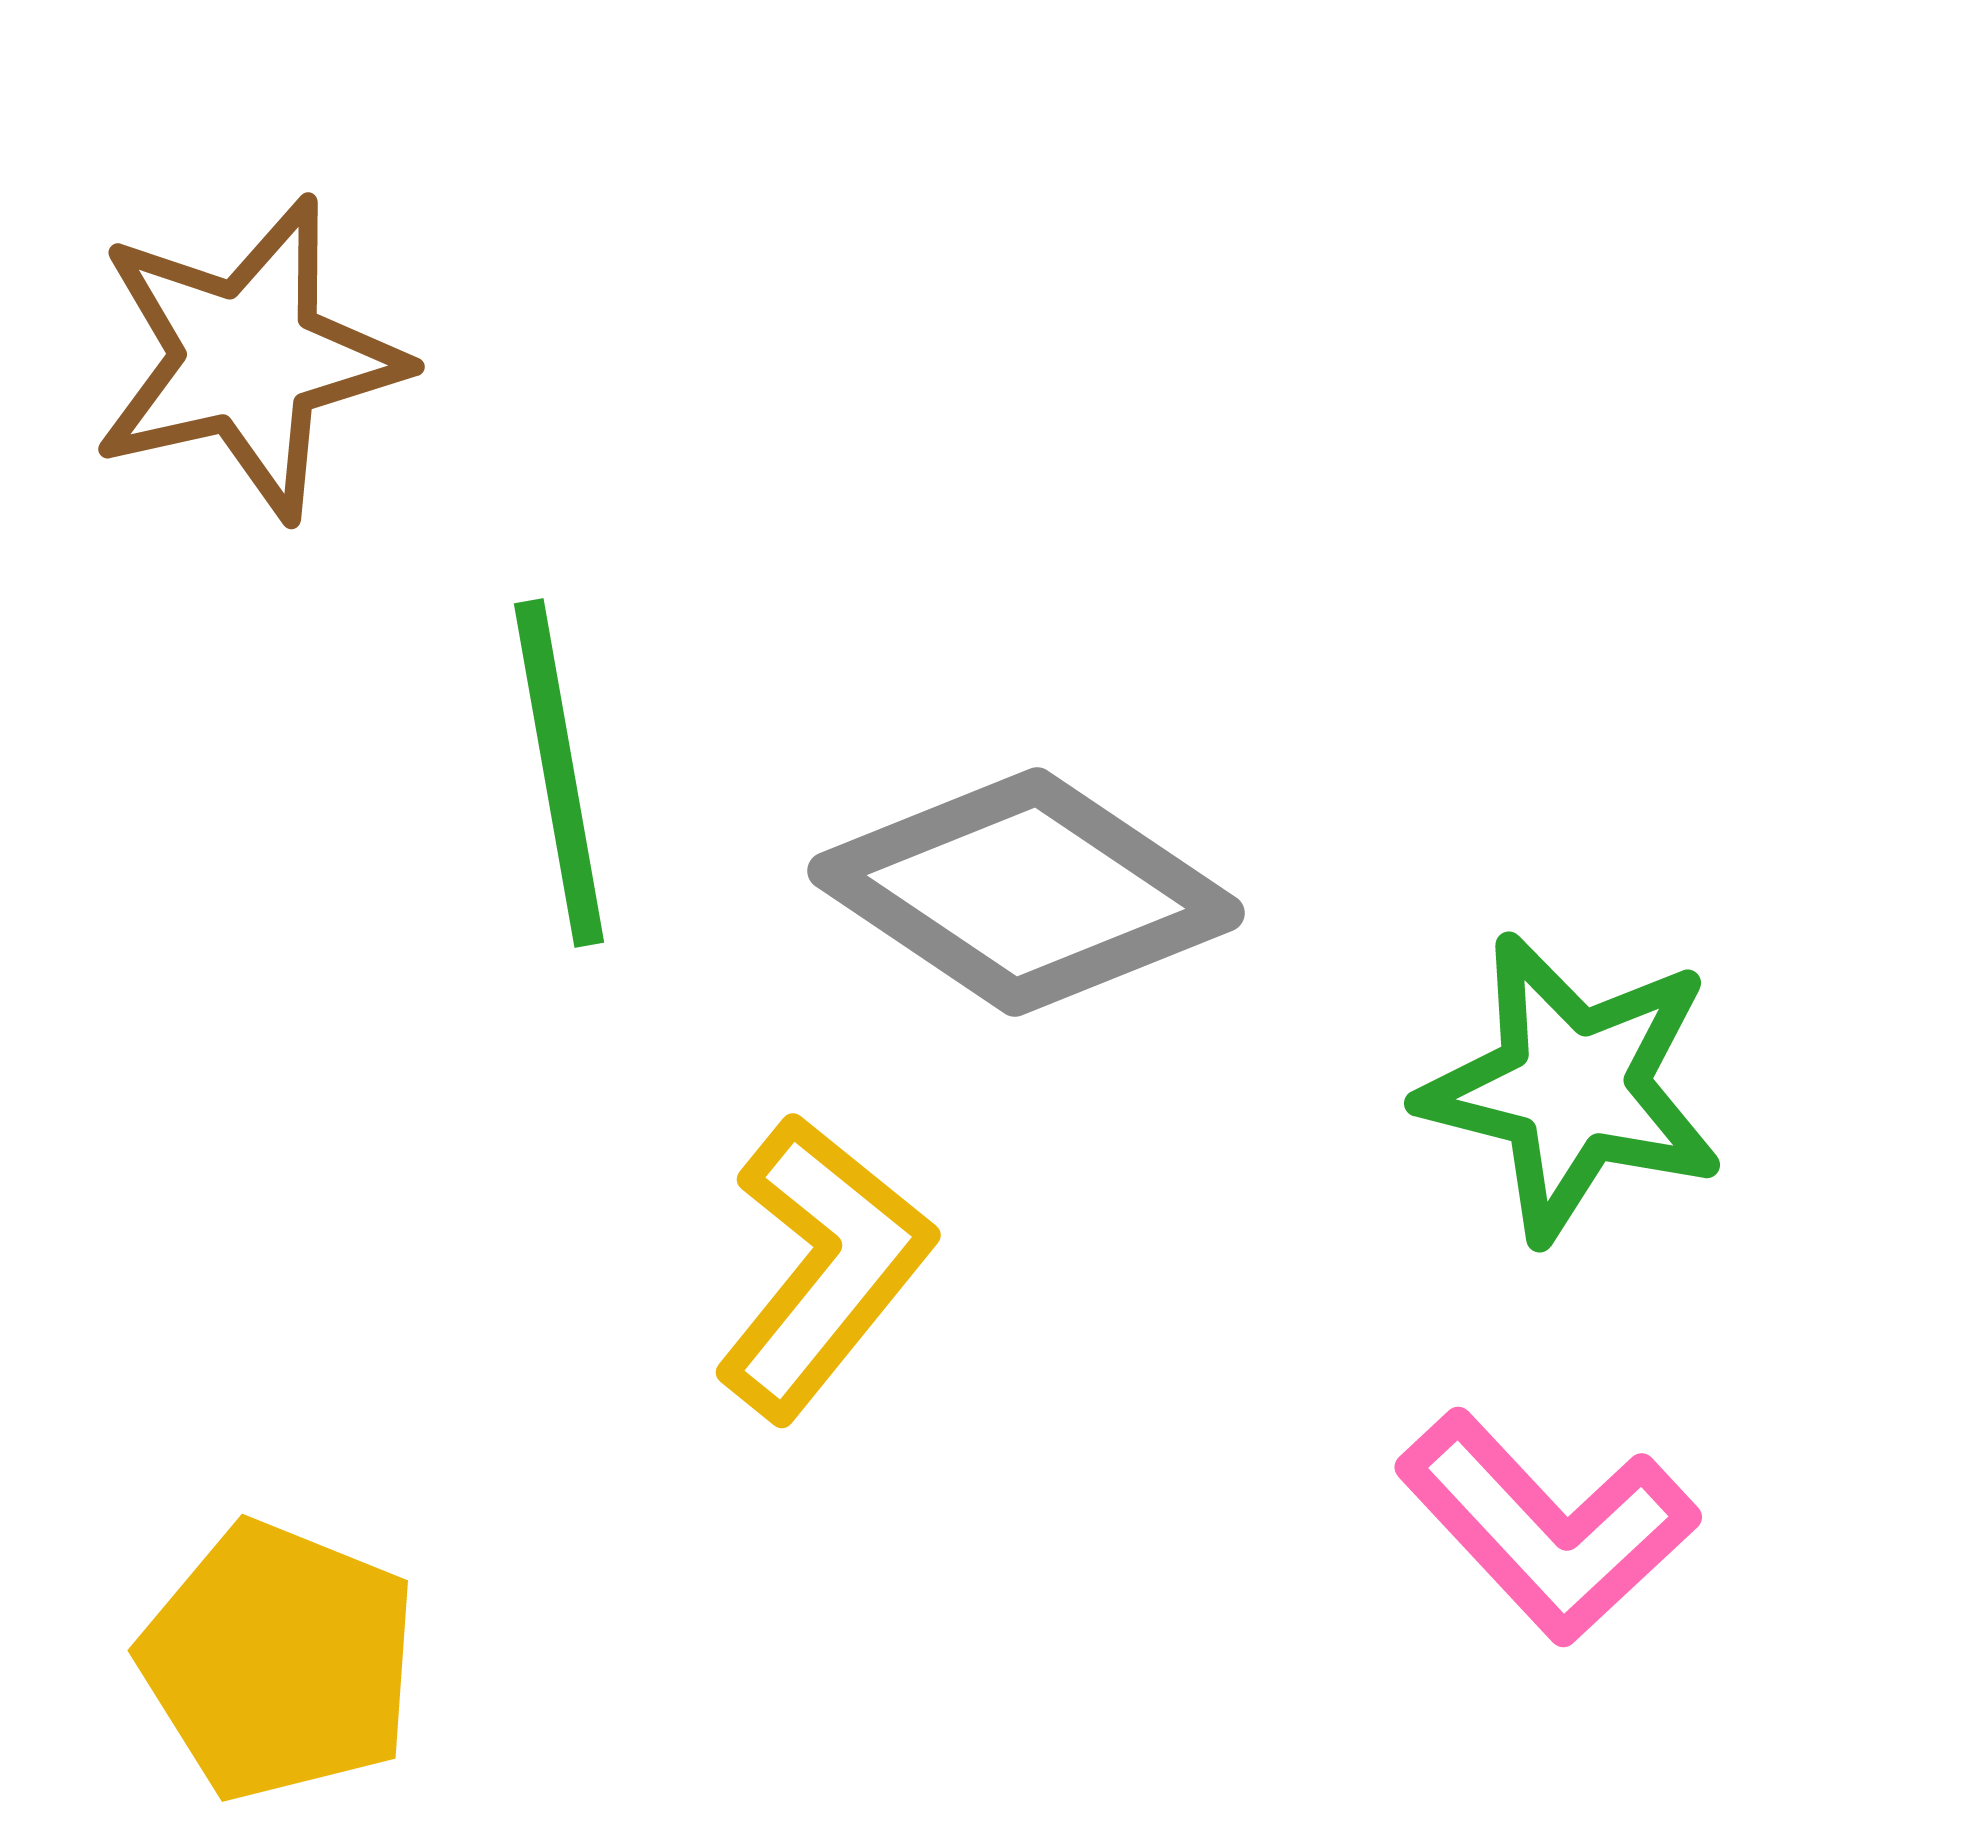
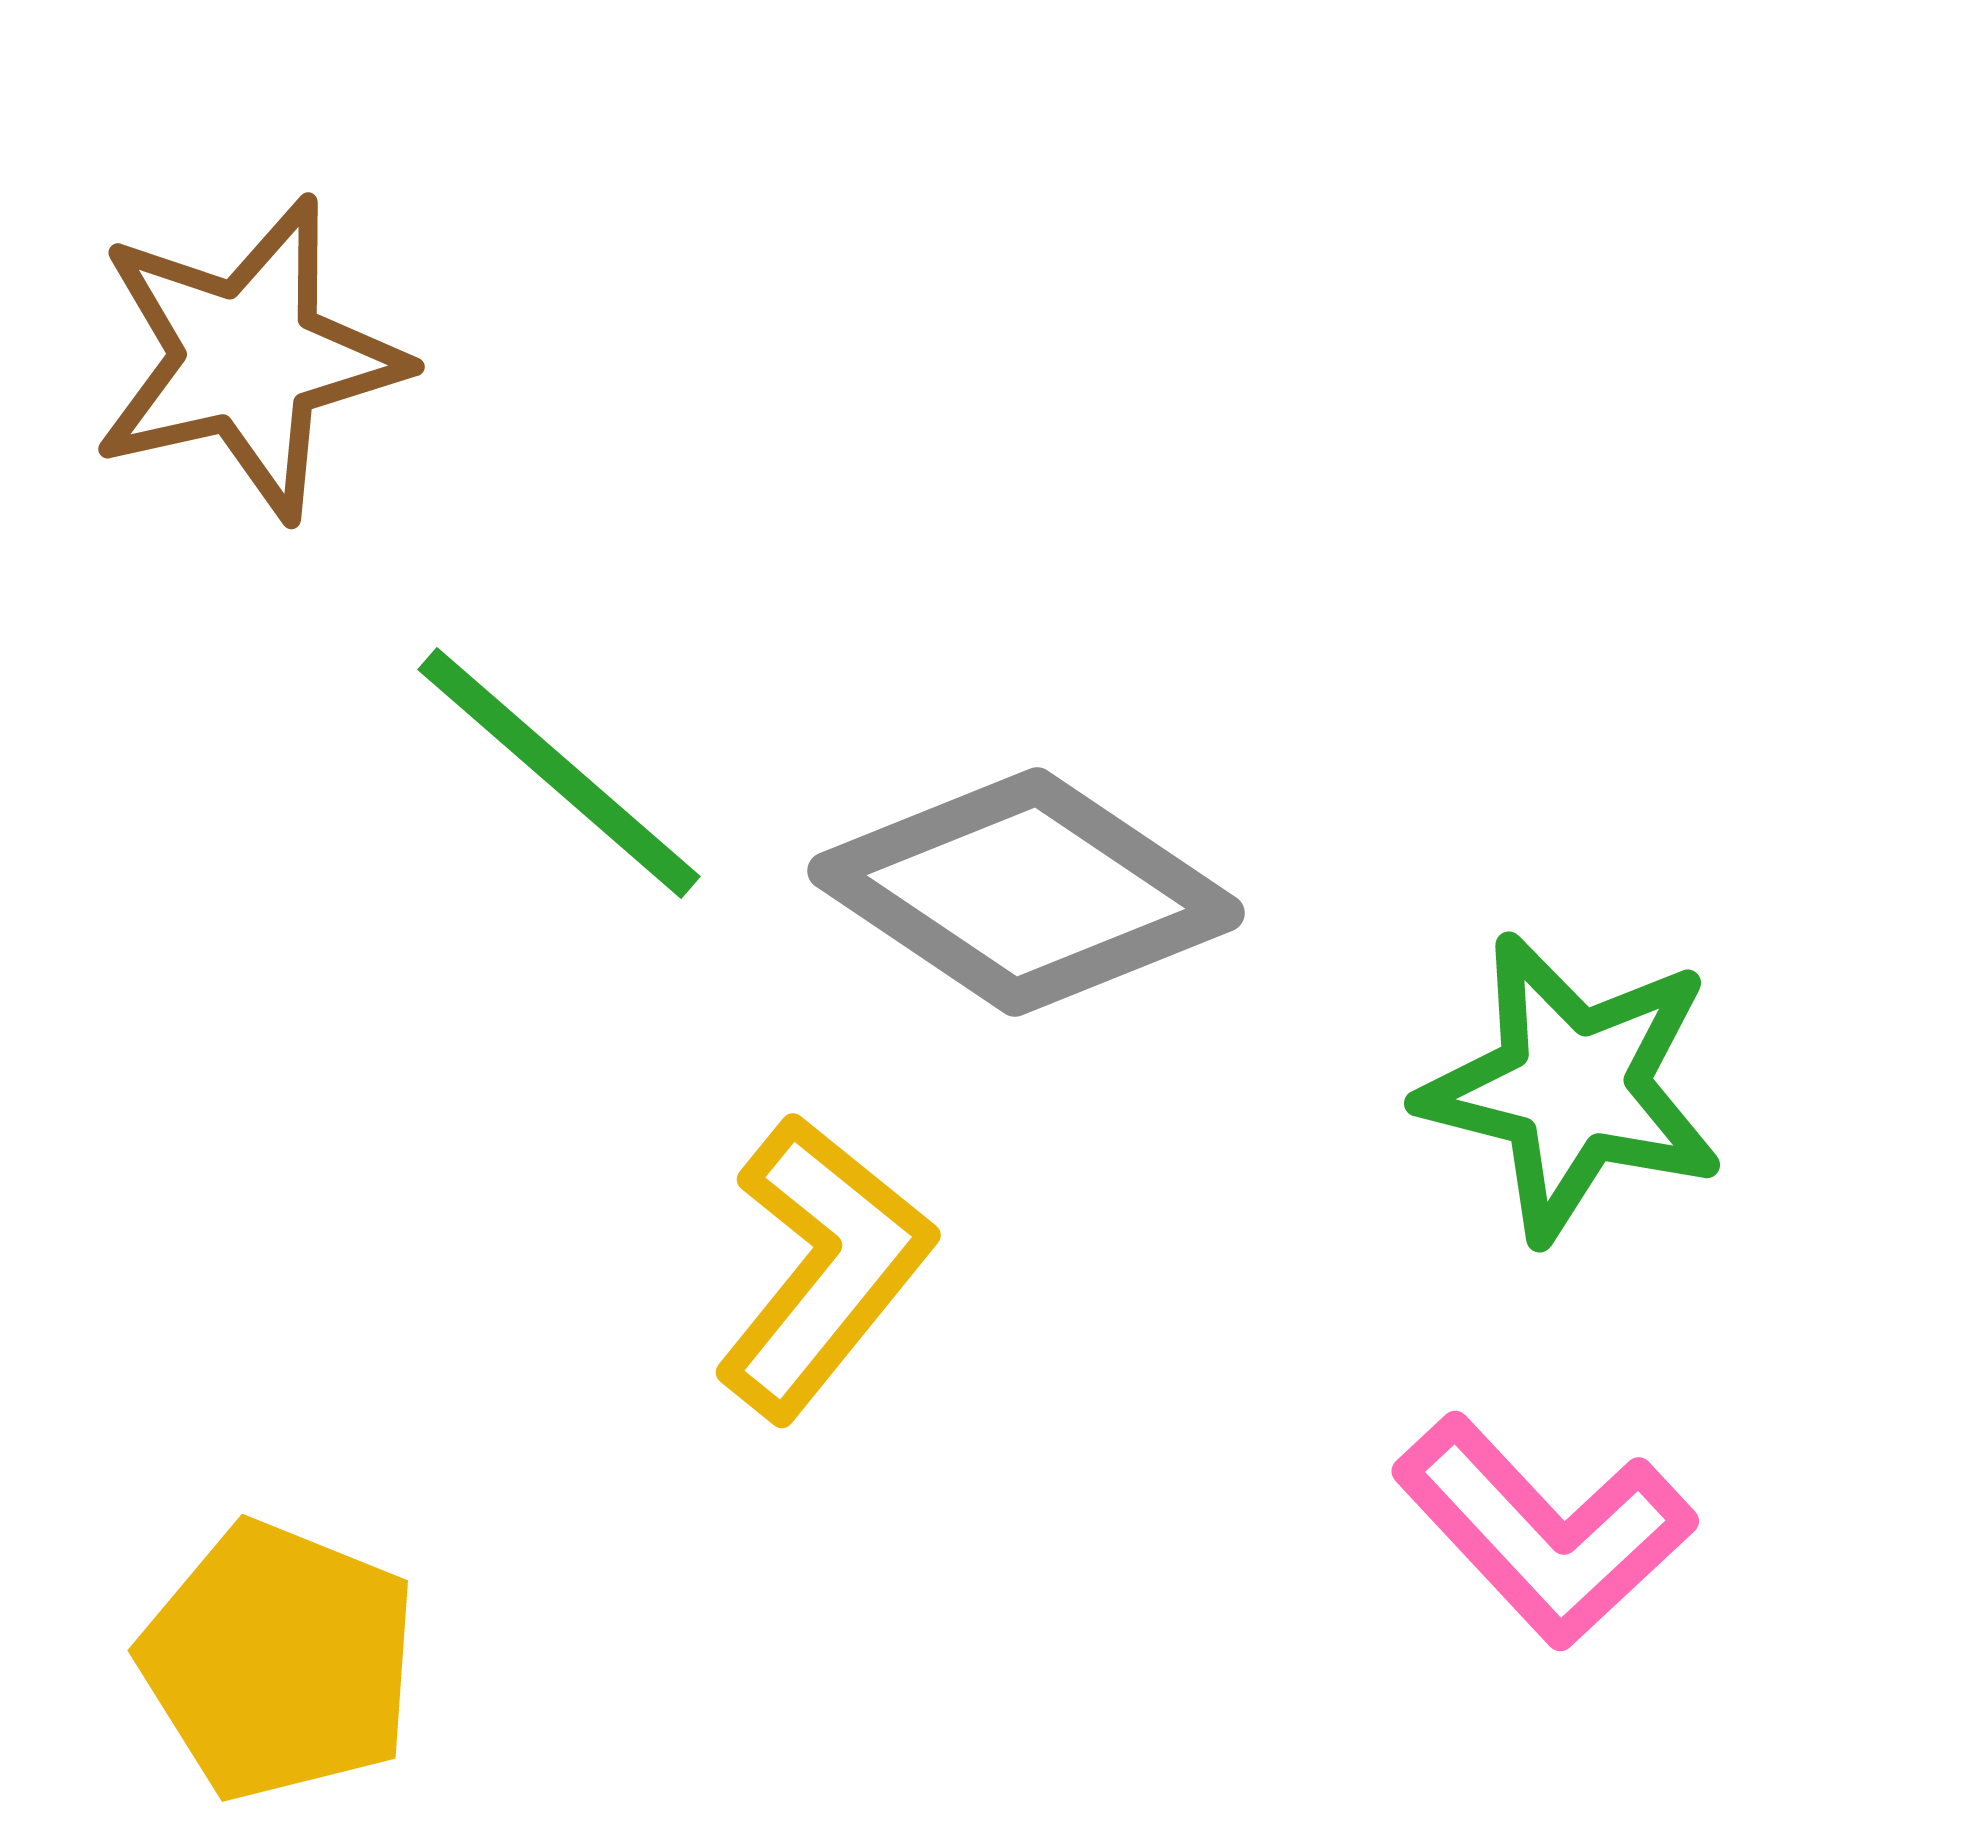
green line: rotated 39 degrees counterclockwise
pink L-shape: moved 3 px left, 4 px down
